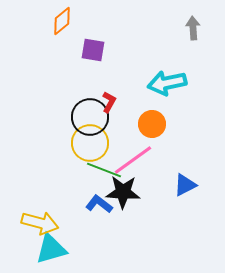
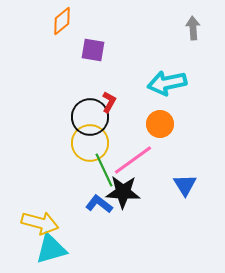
orange circle: moved 8 px right
green line: rotated 44 degrees clockwise
blue triangle: rotated 35 degrees counterclockwise
